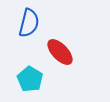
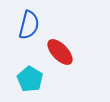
blue semicircle: moved 2 px down
